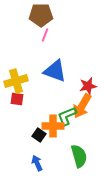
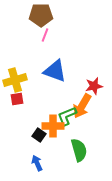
yellow cross: moved 1 px left, 1 px up
red star: moved 6 px right
red square: rotated 16 degrees counterclockwise
green semicircle: moved 6 px up
